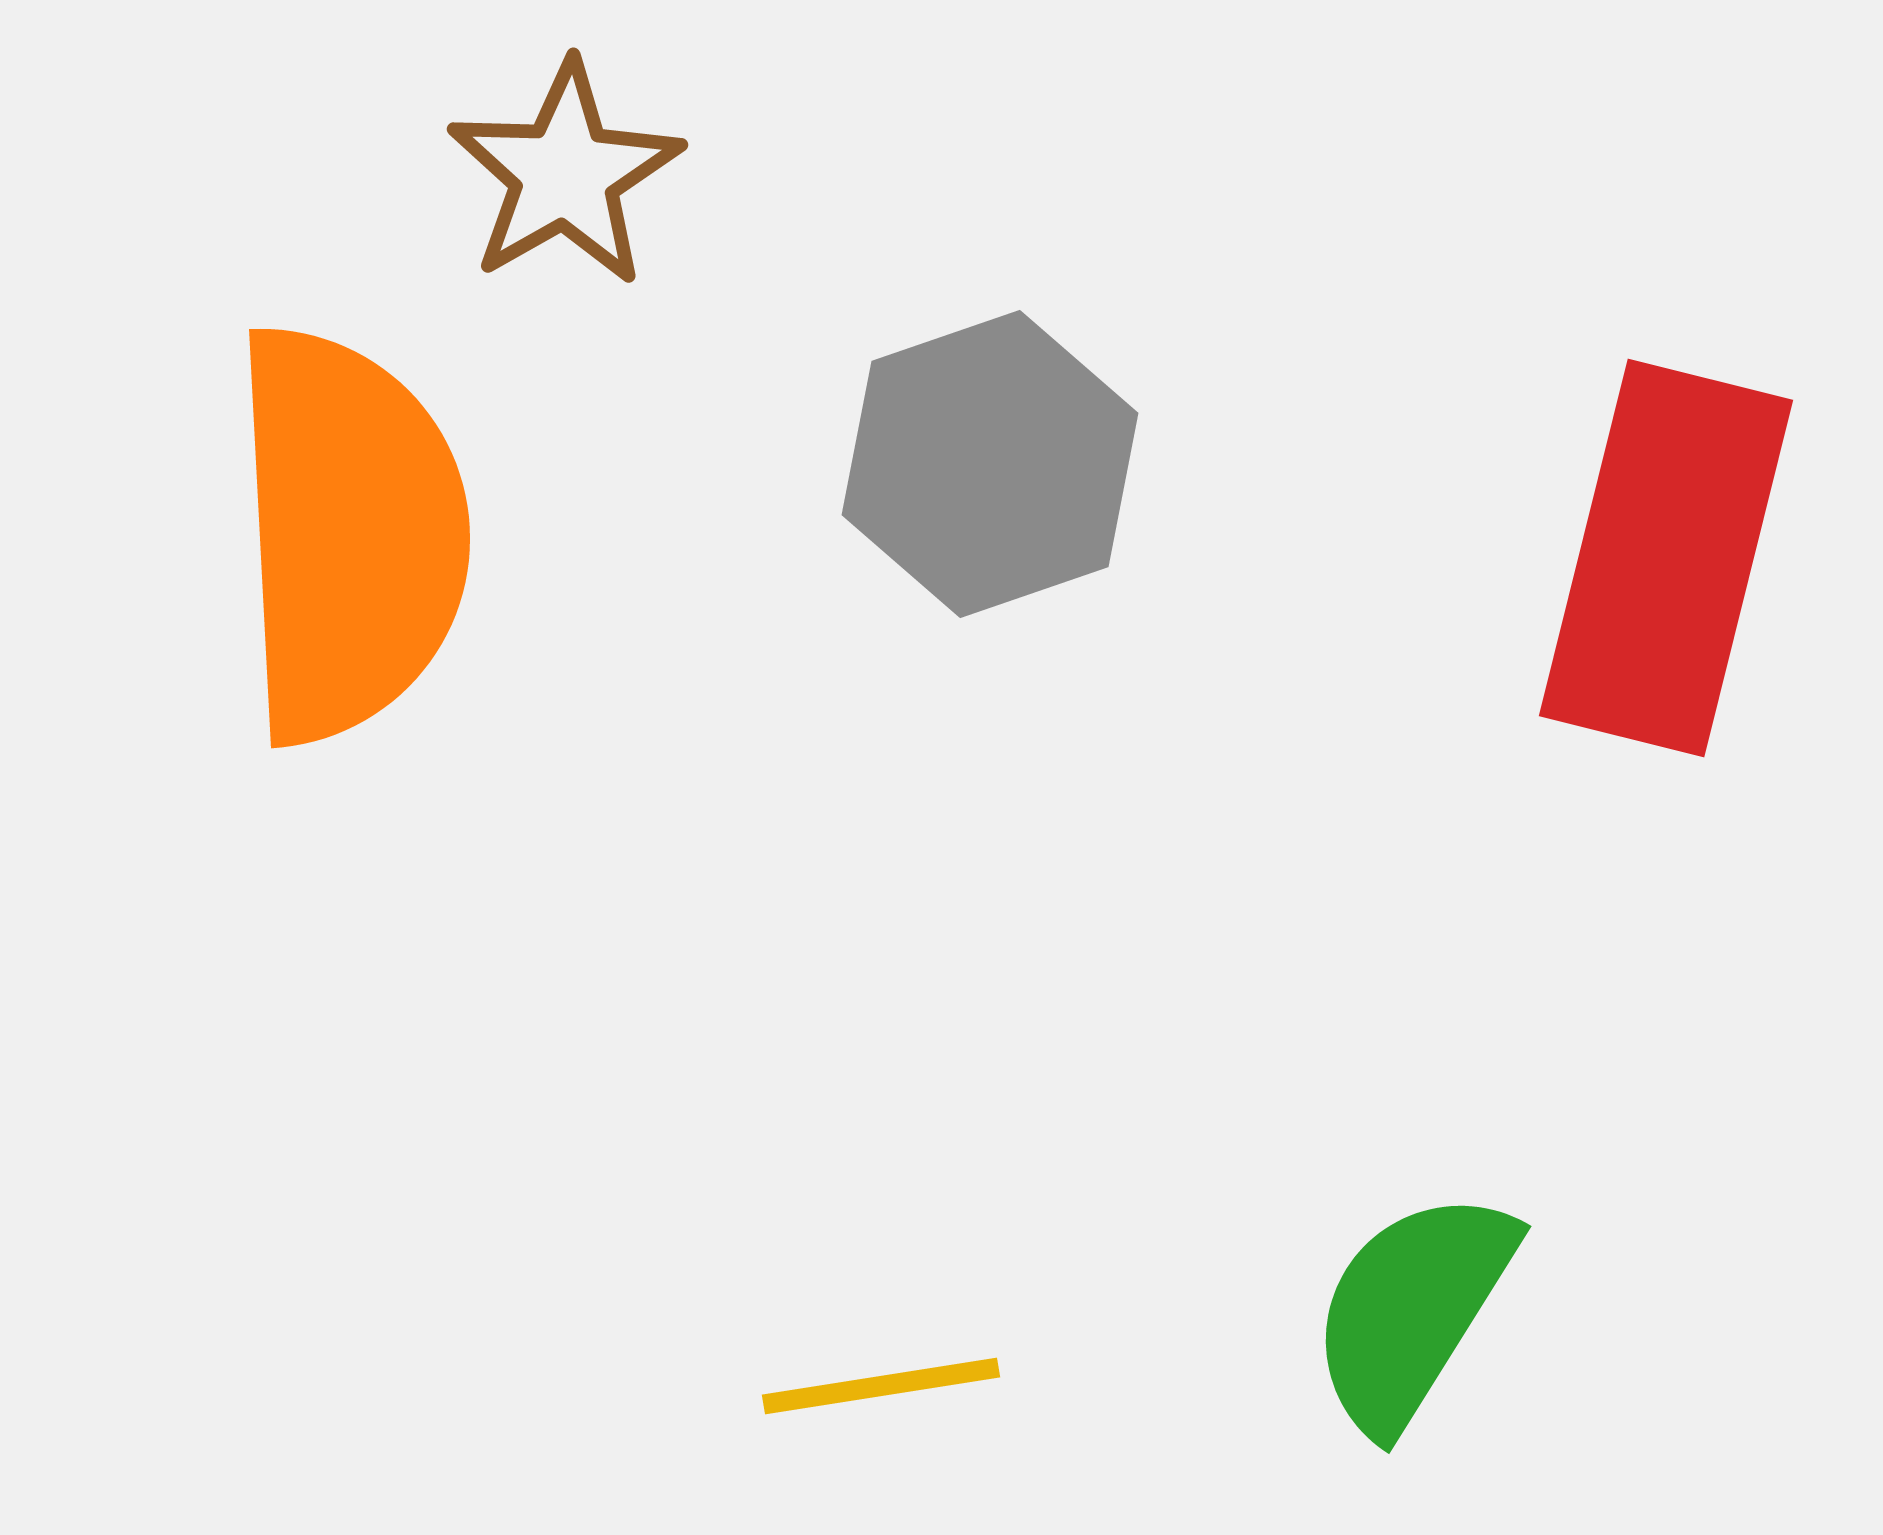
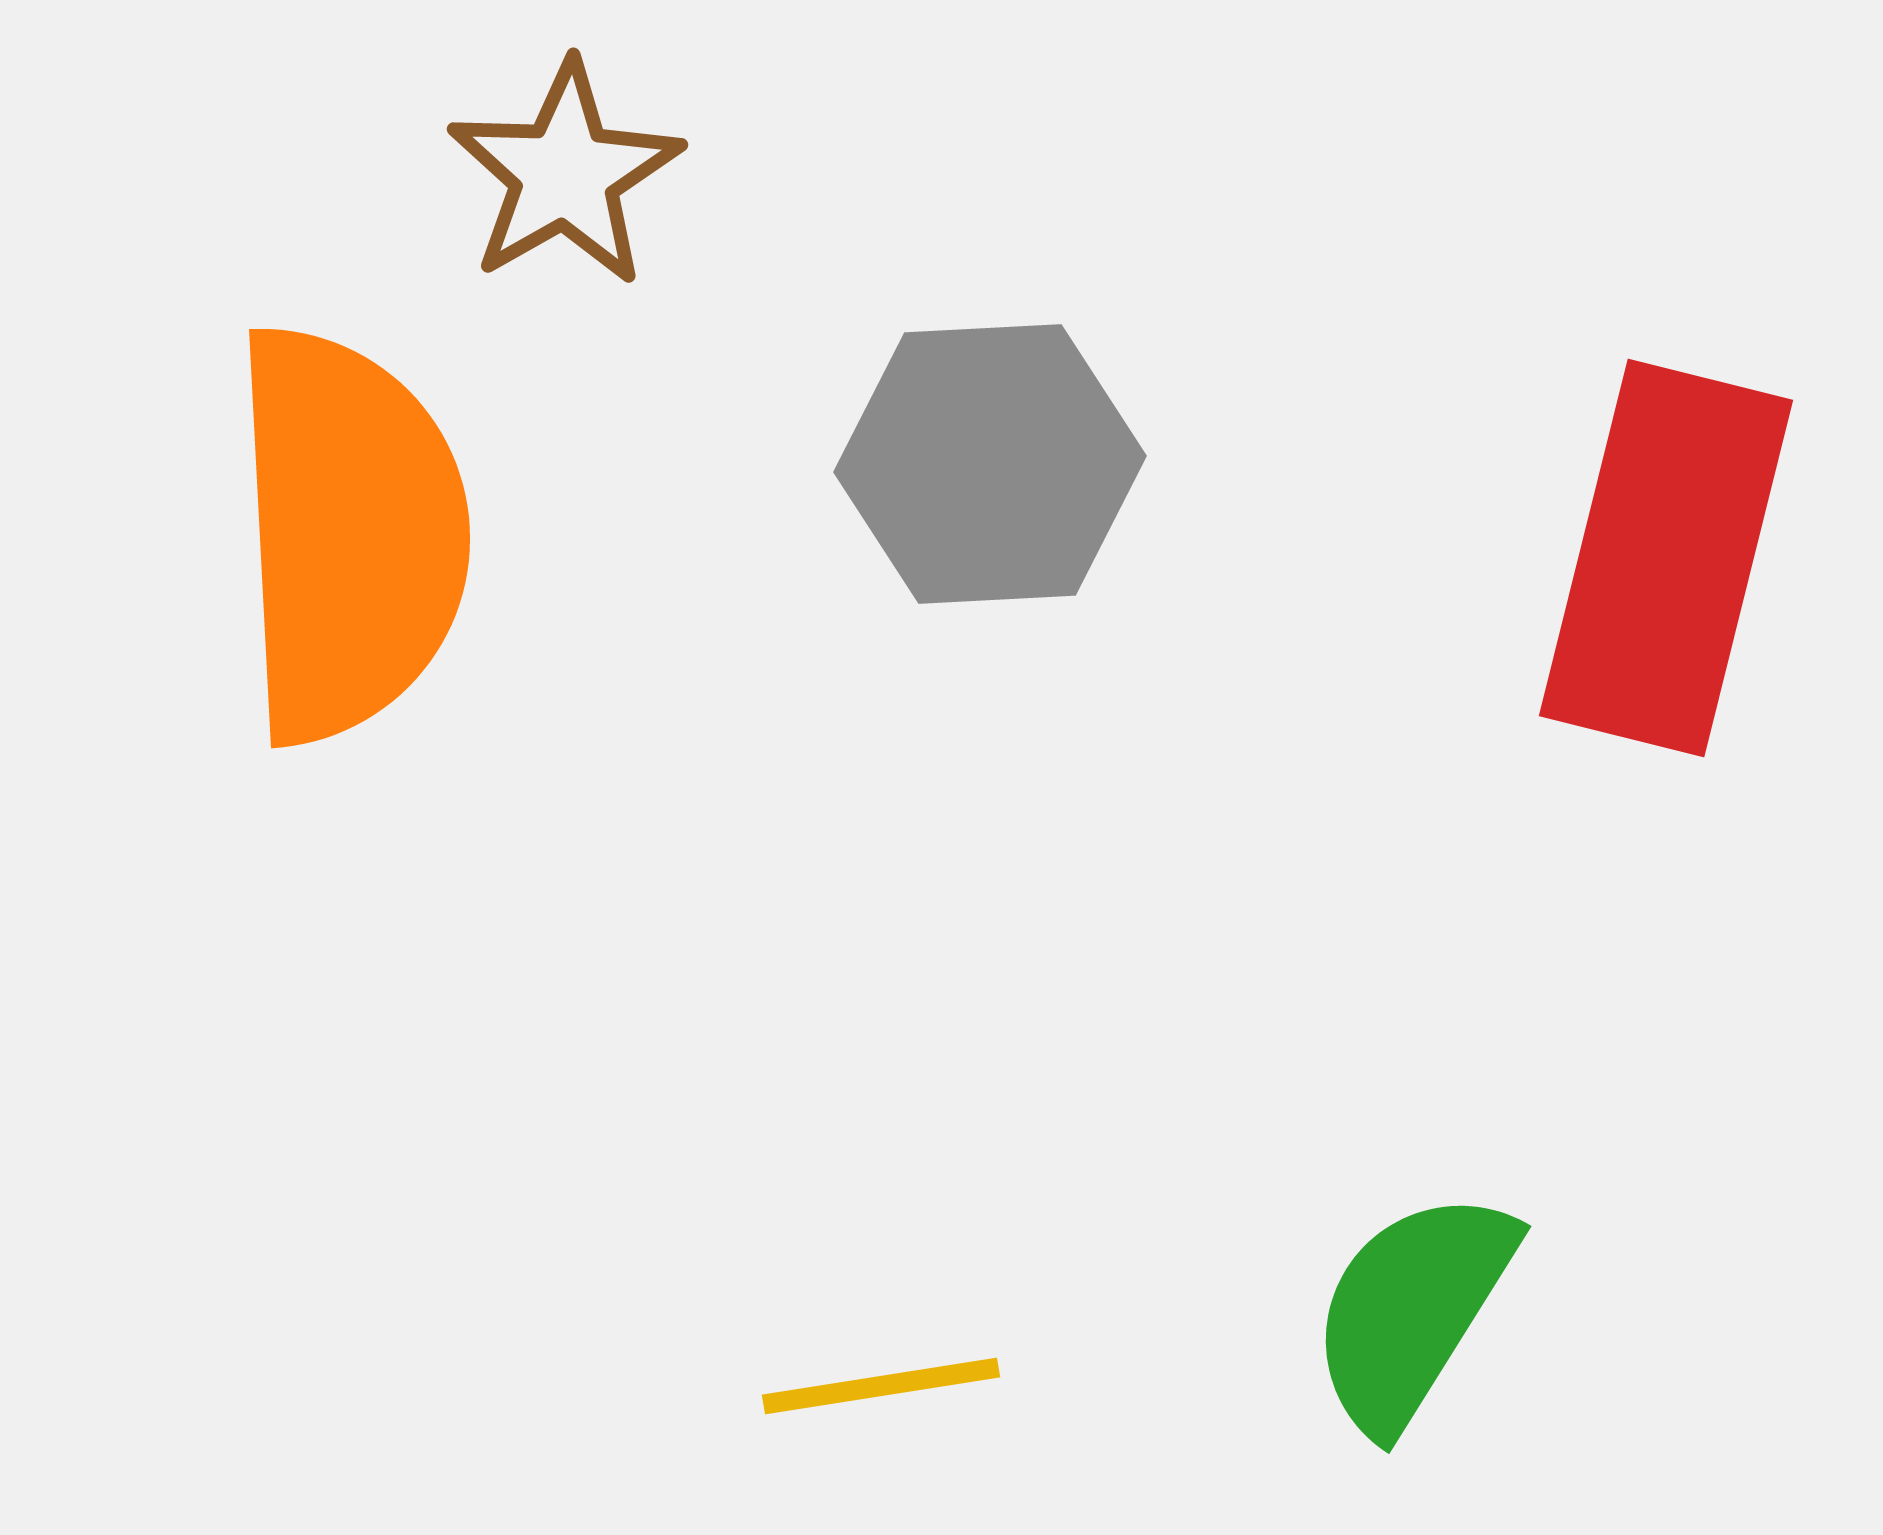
gray hexagon: rotated 16 degrees clockwise
